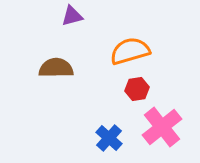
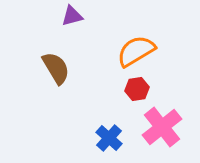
orange semicircle: moved 6 px right; rotated 15 degrees counterclockwise
brown semicircle: rotated 60 degrees clockwise
